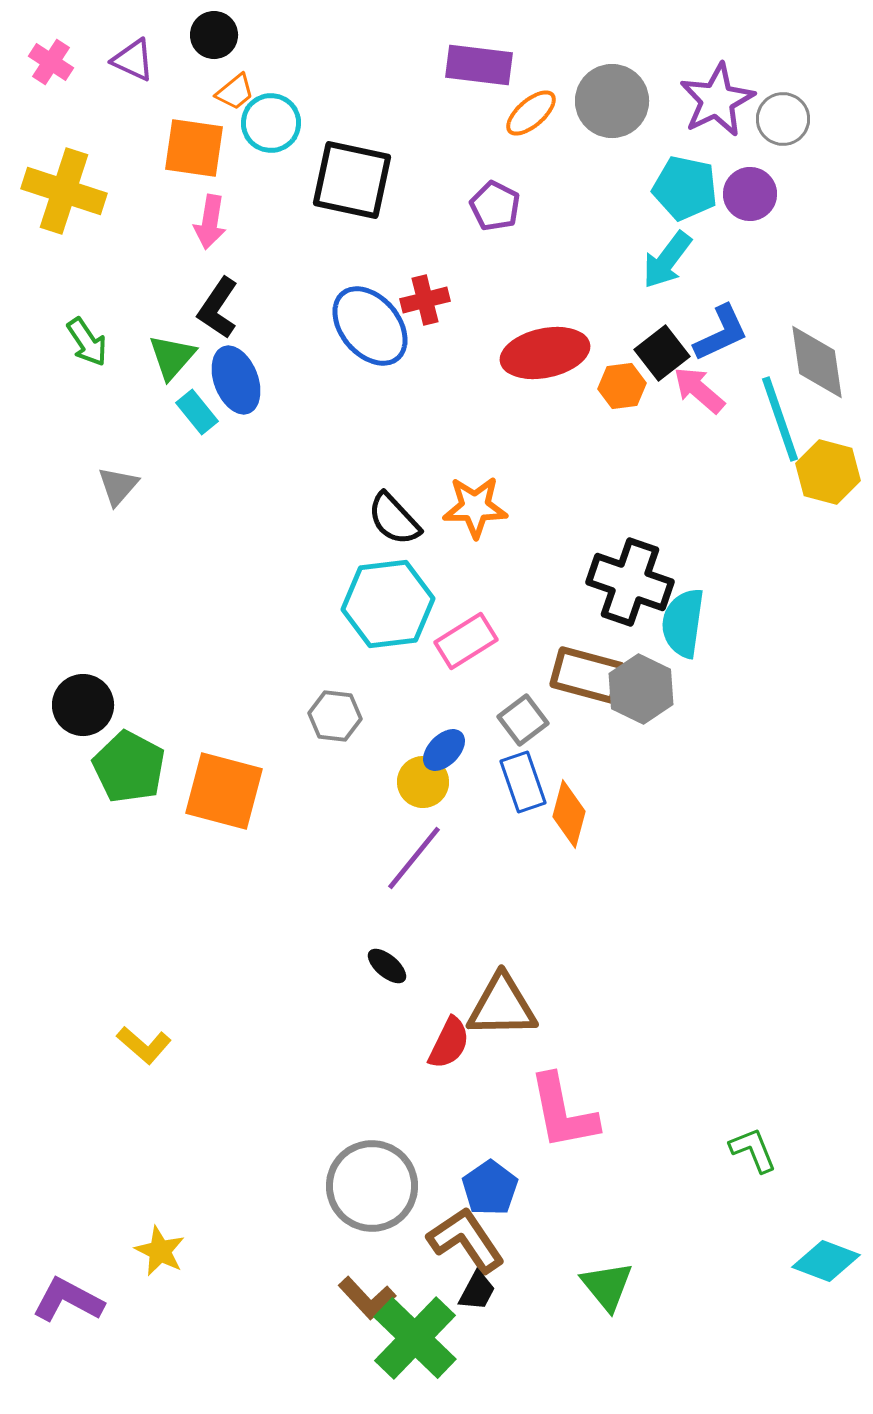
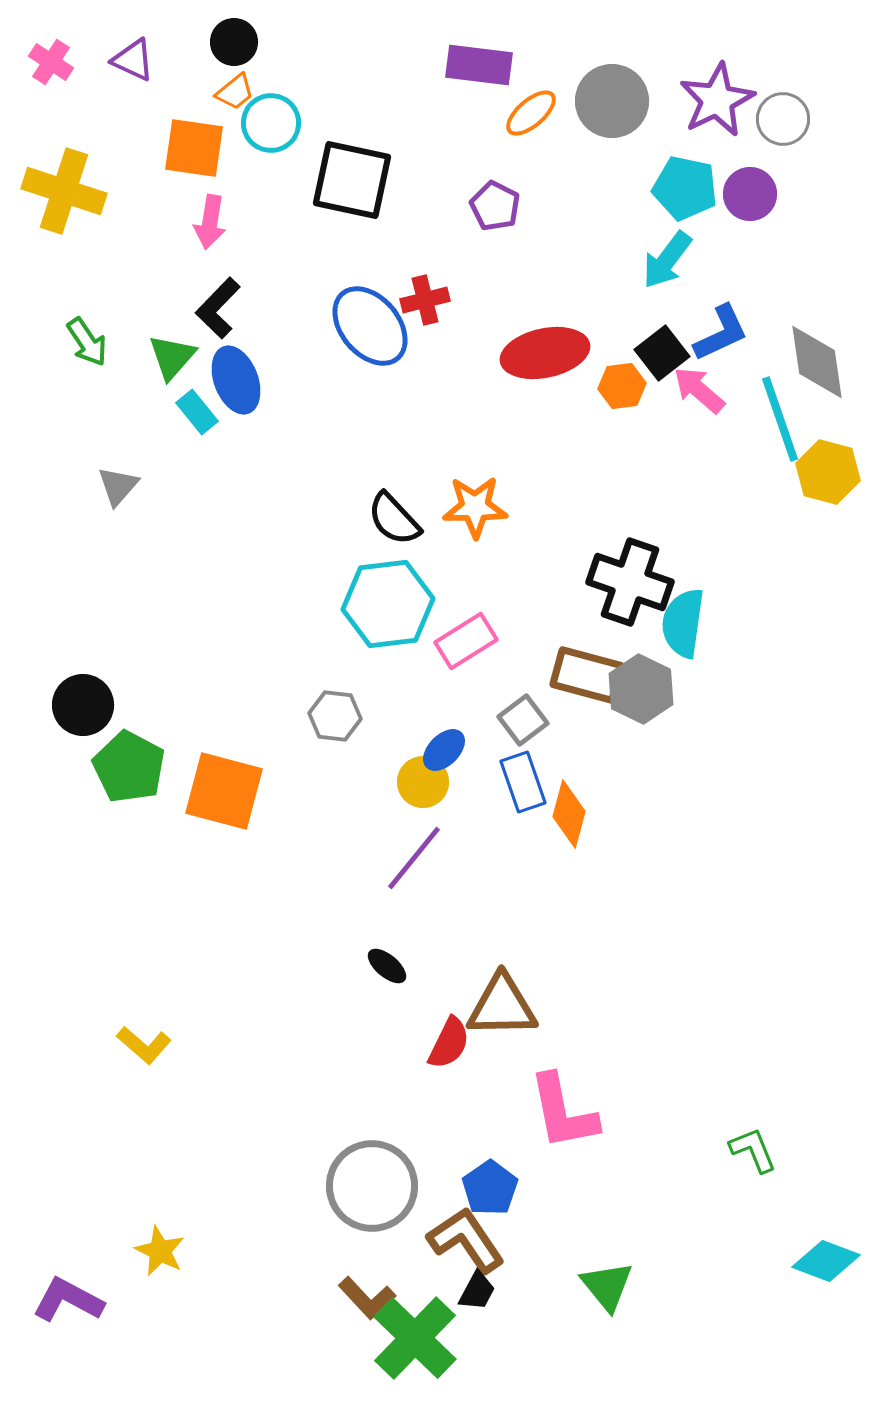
black circle at (214, 35): moved 20 px right, 7 px down
black L-shape at (218, 308): rotated 10 degrees clockwise
